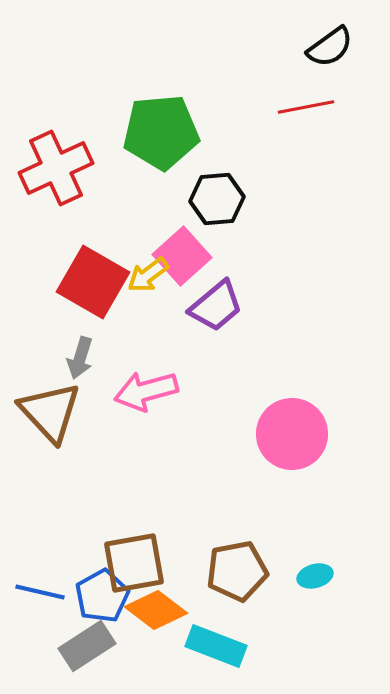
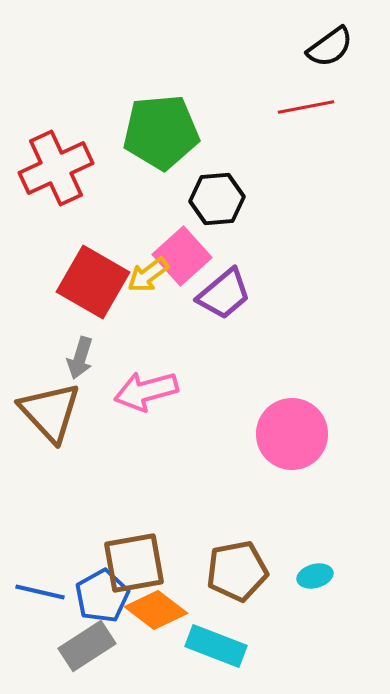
purple trapezoid: moved 8 px right, 12 px up
